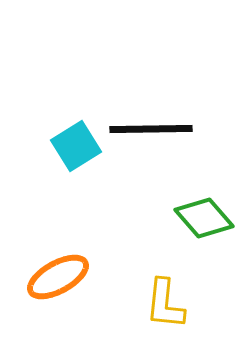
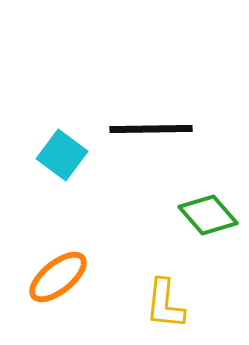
cyan square: moved 14 px left, 9 px down; rotated 21 degrees counterclockwise
green diamond: moved 4 px right, 3 px up
orange ellipse: rotated 10 degrees counterclockwise
